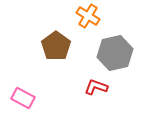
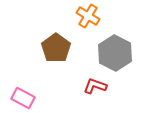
brown pentagon: moved 2 px down
gray hexagon: rotated 20 degrees counterclockwise
red L-shape: moved 1 px left, 1 px up
